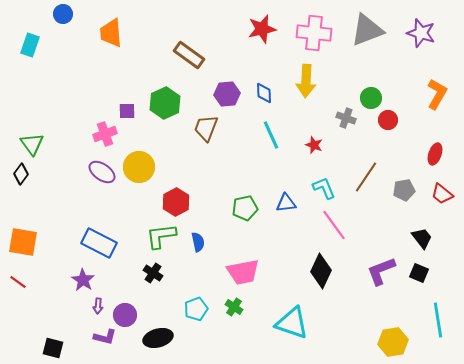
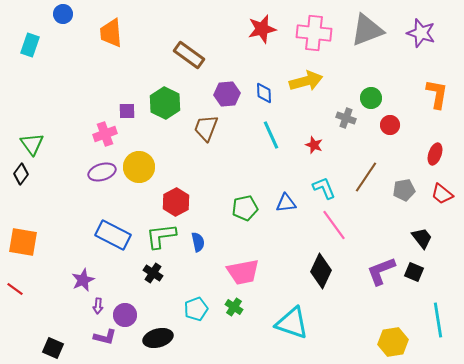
yellow arrow at (306, 81): rotated 108 degrees counterclockwise
orange L-shape at (437, 94): rotated 20 degrees counterclockwise
green hexagon at (165, 103): rotated 8 degrees counterclockwise
red circle at (388, 120): moved 2 px right, 5 px down
purple ellipse at (102, 172): rotated 52 degrees counterclockwise
blue rectangle at (99, 243): moved 14 px right, 8 px up
black square at (419, 273): moved 5 px left, 1 px up
purple star at (83, 280): rotated 15 degrees clockwise
red line at (18, 282): moved 3 px left, 7 px down
black square at (53, 348): rotated 10 degrees clockwise
